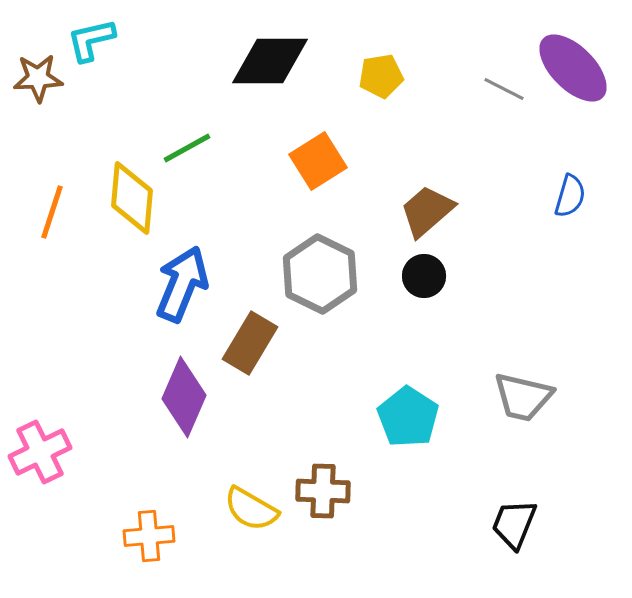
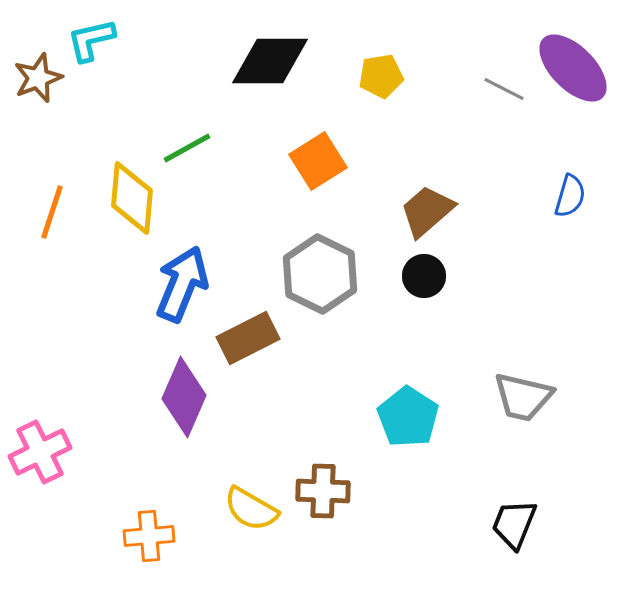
brown star: rotated 18 degrees counterclockwise
brown rectangle: moved 2 px left, 5 px up; rotated 32 degrees clockwise
